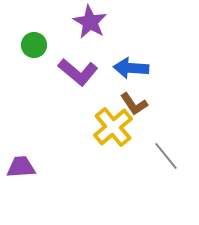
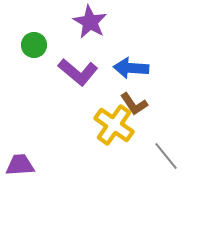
yellow cross: moved 1 px right, 2 px up; rotated 15 degrees counterclockwise
purple trapezoid: moved 1 px left, 2 px up
